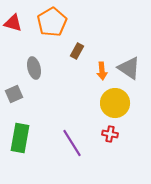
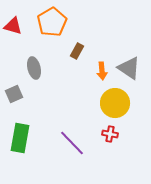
red triangle: moved 3 px down
purple line: rotated 12 degrees counterclockwise
